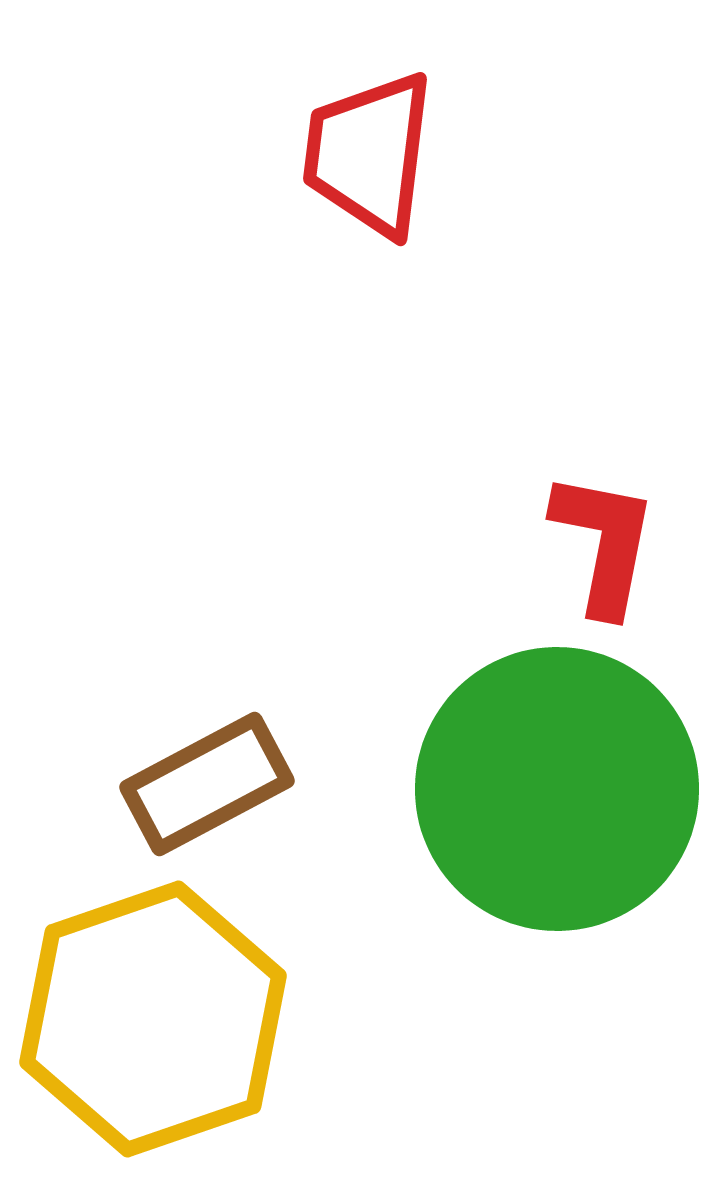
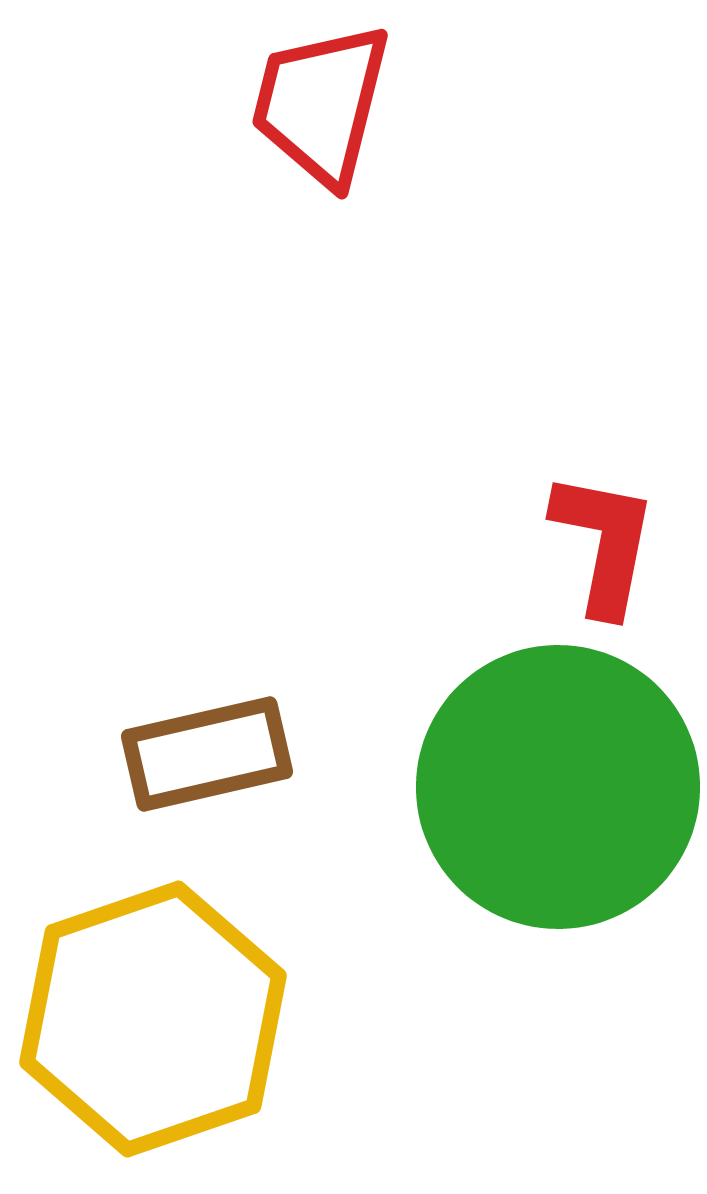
red trapezoid: moved 48 px left, 50 px up; rotated 7 degrees clockwise
brown rectangle: moved 30 px up; rotated 15 degrees clockwise
green circle: moved 1 px right, 2 px up
